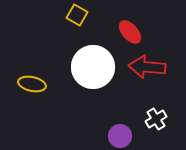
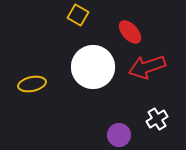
yellow square: moved 1 px right
red arrow: rotated 24 degrees counterclockwise
yellow ellipse: rotated 24 degrees counterclockwise
white cross: moved 1 px right
purple circle: moved 1 px left, 1 px up
